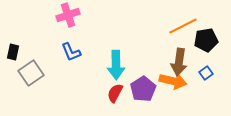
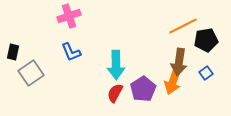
pink cross: moved 1 px right, 1 px down
orange arrow: rotated 96 degrees clockwise
